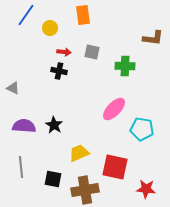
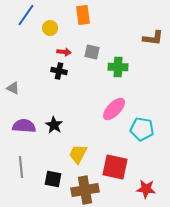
green cross: moved 7 px left, 1 px down
yellow trapezoid: moved 1 px left, 1 px down; rotated 40 degrees counterclockwise
